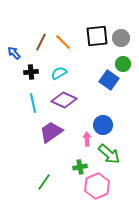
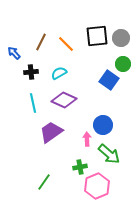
orange line: moved 3 px right, 2 px down
